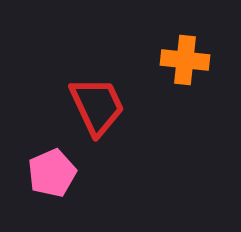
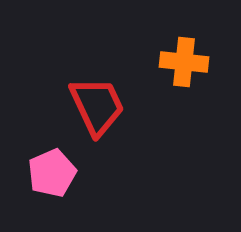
orange cross: moved 1 px left, 2 px down
